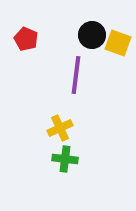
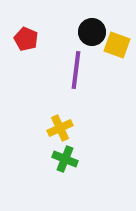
black circle: moved 3 px up
yellow square: moved 1 px left, 2 px down
purple line: moved 5 px up
green cross: rotated 15 degrees clockwise
